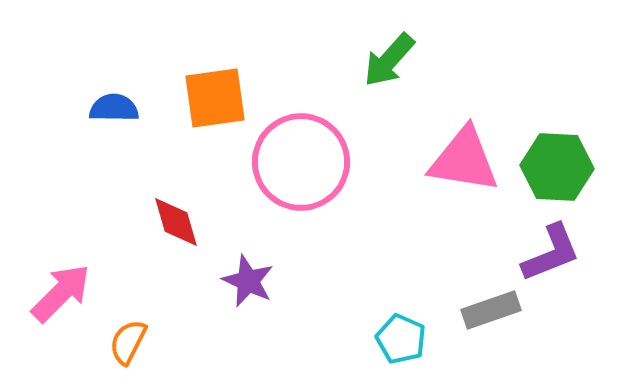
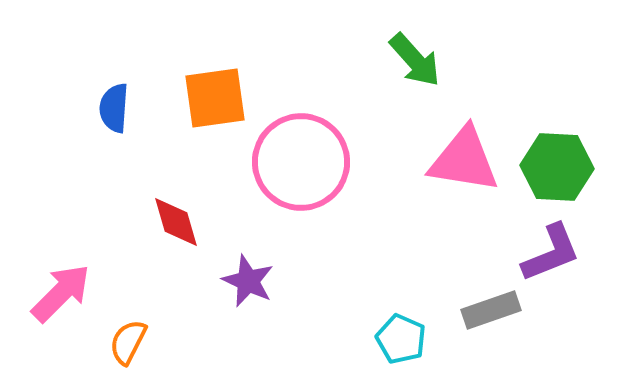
green arrow: moved 26 px right; rotated 84 degrees counterclockwise
blue semicircle: rotated 87 degrees counterclockwise
